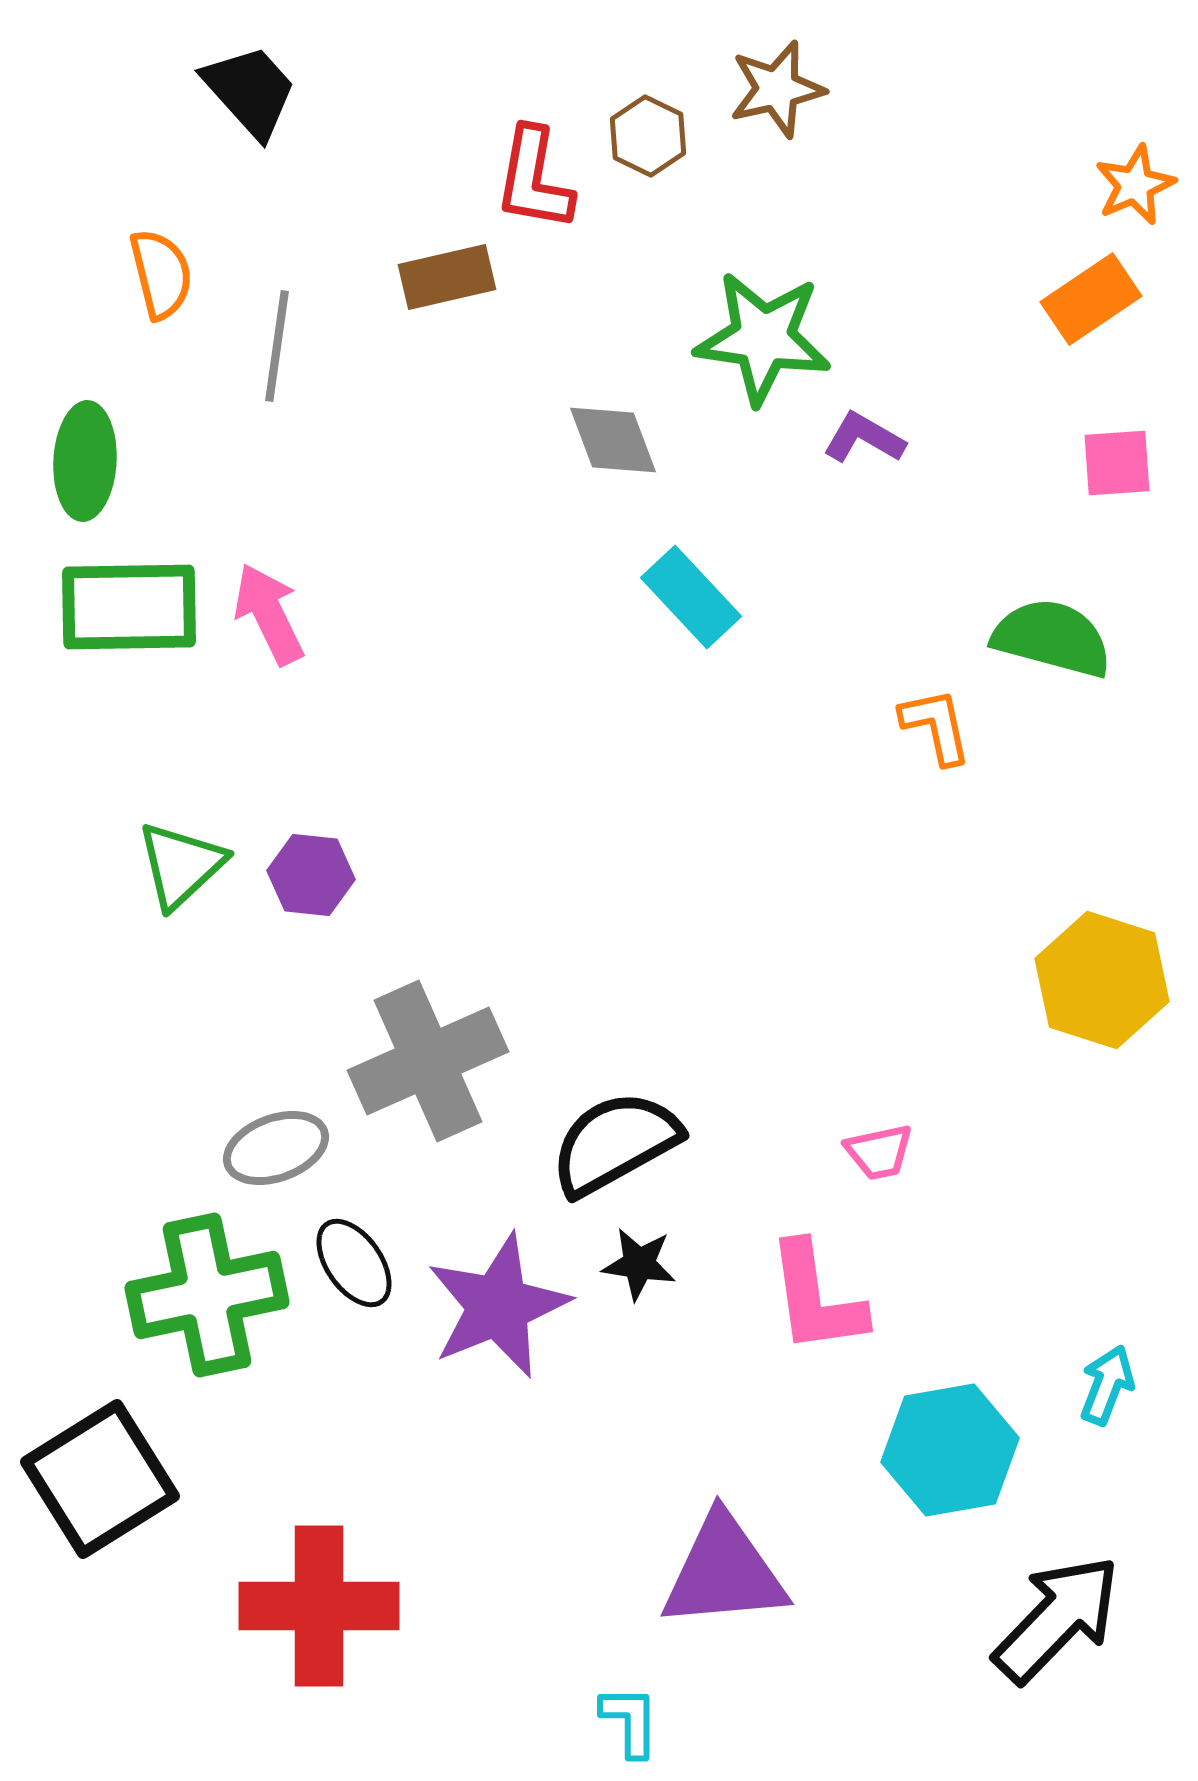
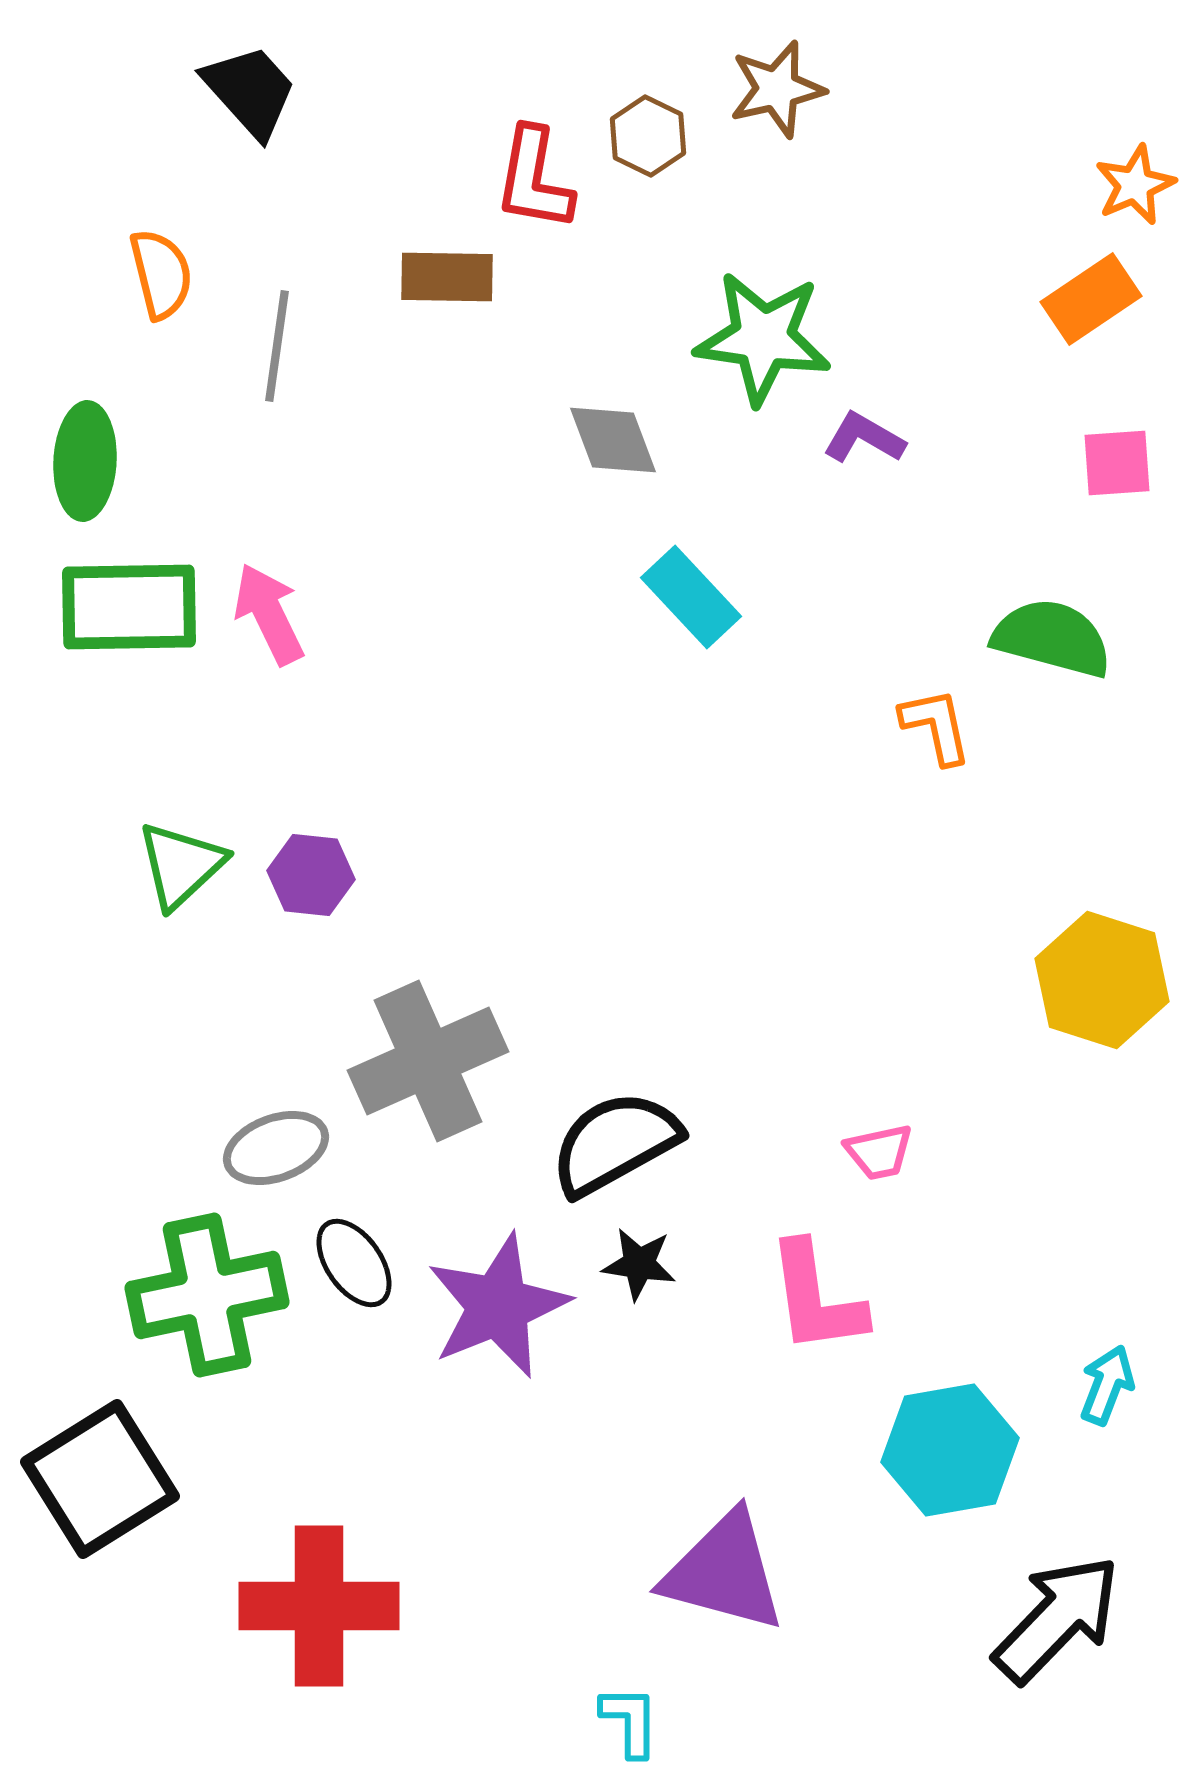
brown rectangle: rotated 14 degrees clockwise
purple triangle: rotated 20 degrees clockwise
